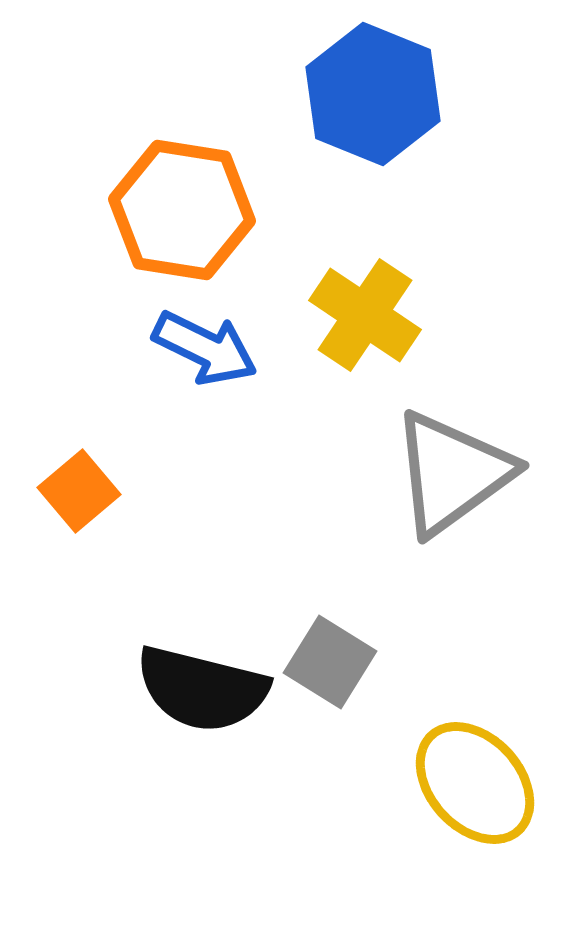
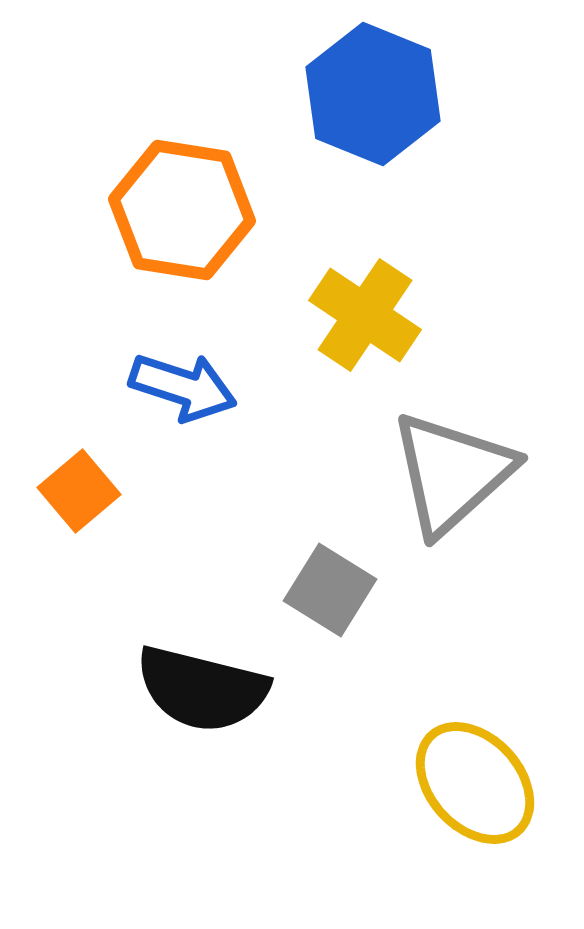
blue arrow: moved 22 px left, 39 px down; rotated 8 degrees counterclockwise
gray triangle: rotated 6 degrees counterclockwise
gray square: moved 72 px up
